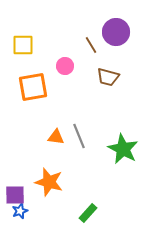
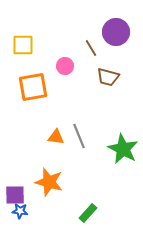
brown line: moved 3 px down
blue star: rotated 28 degrees clockwise
